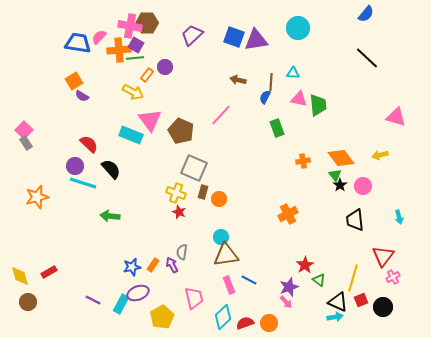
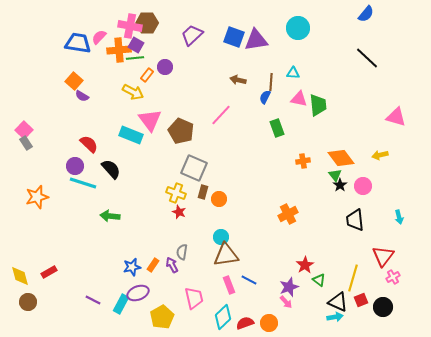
orange square at (74, 81): rotated 18 degrees counterclockwise
